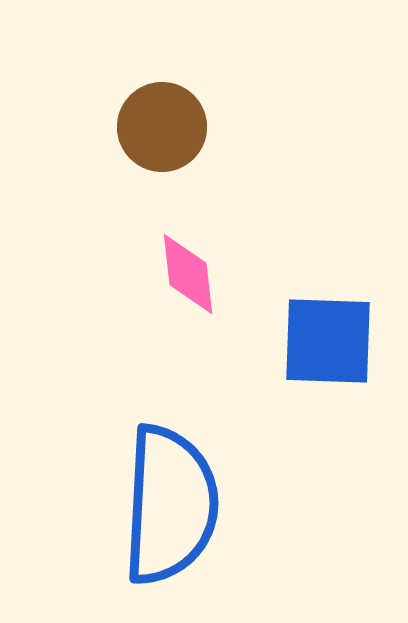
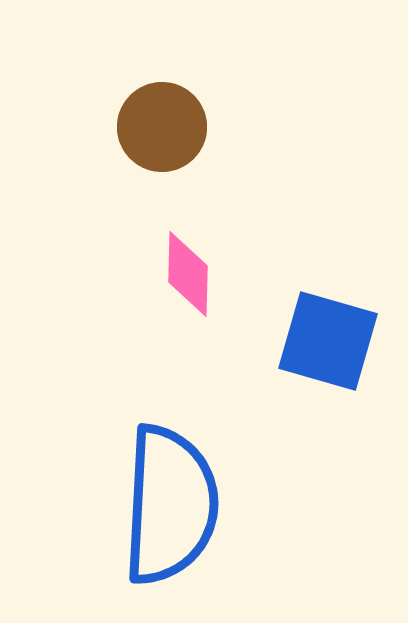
pink diamond: rotated 8 degrees clockwise
blue square: rotated 14 degrees clockwise
